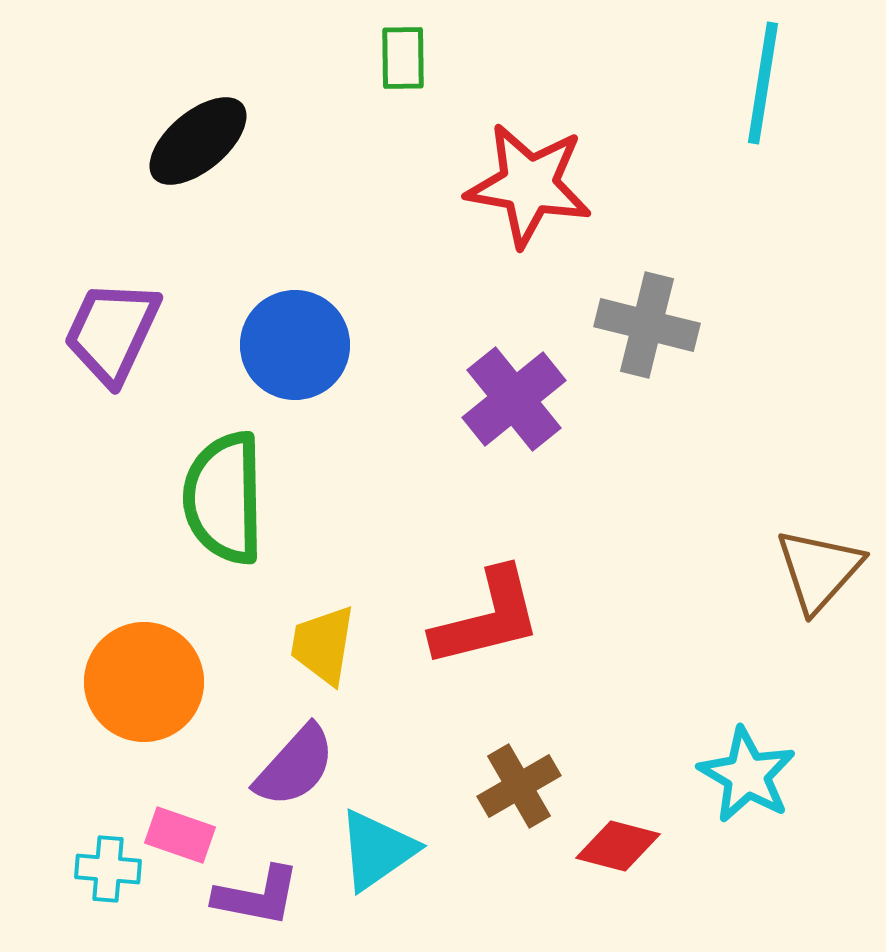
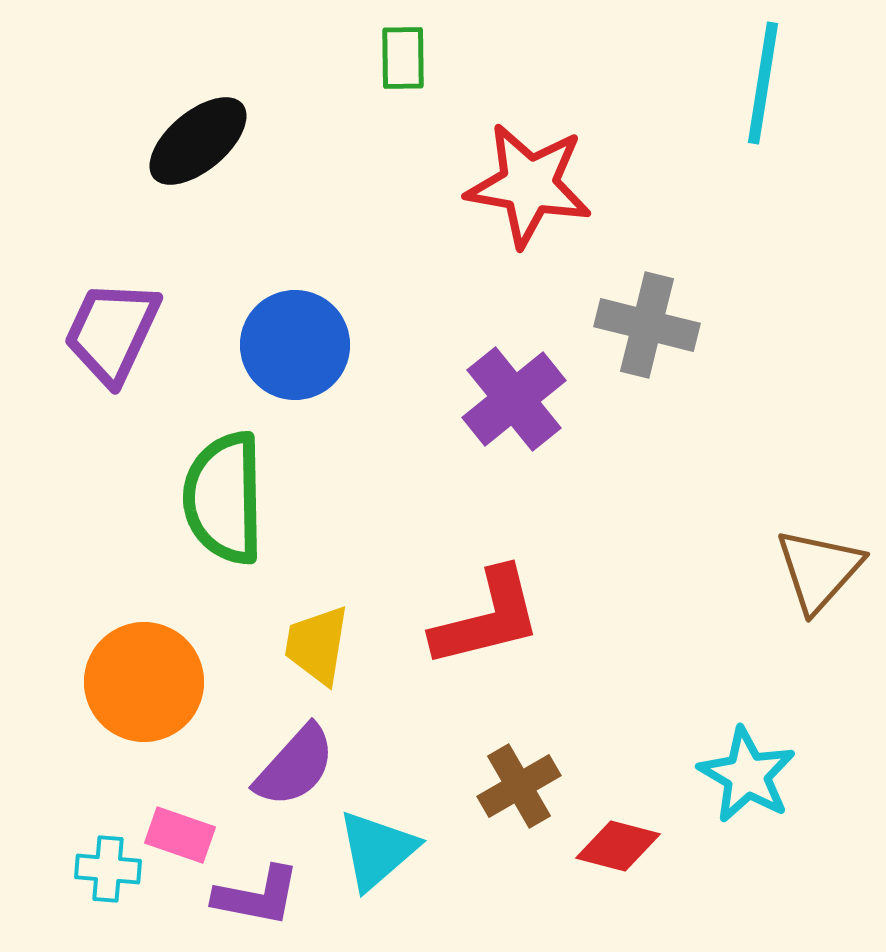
yellow trapezoid: moved 6 px left
cyan triangle: rotated 6 degrees counterclockwise
